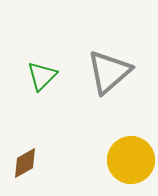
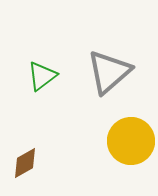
green triangle: rotated 8 degrees clockwise
yellow circle: moved 19 px up
